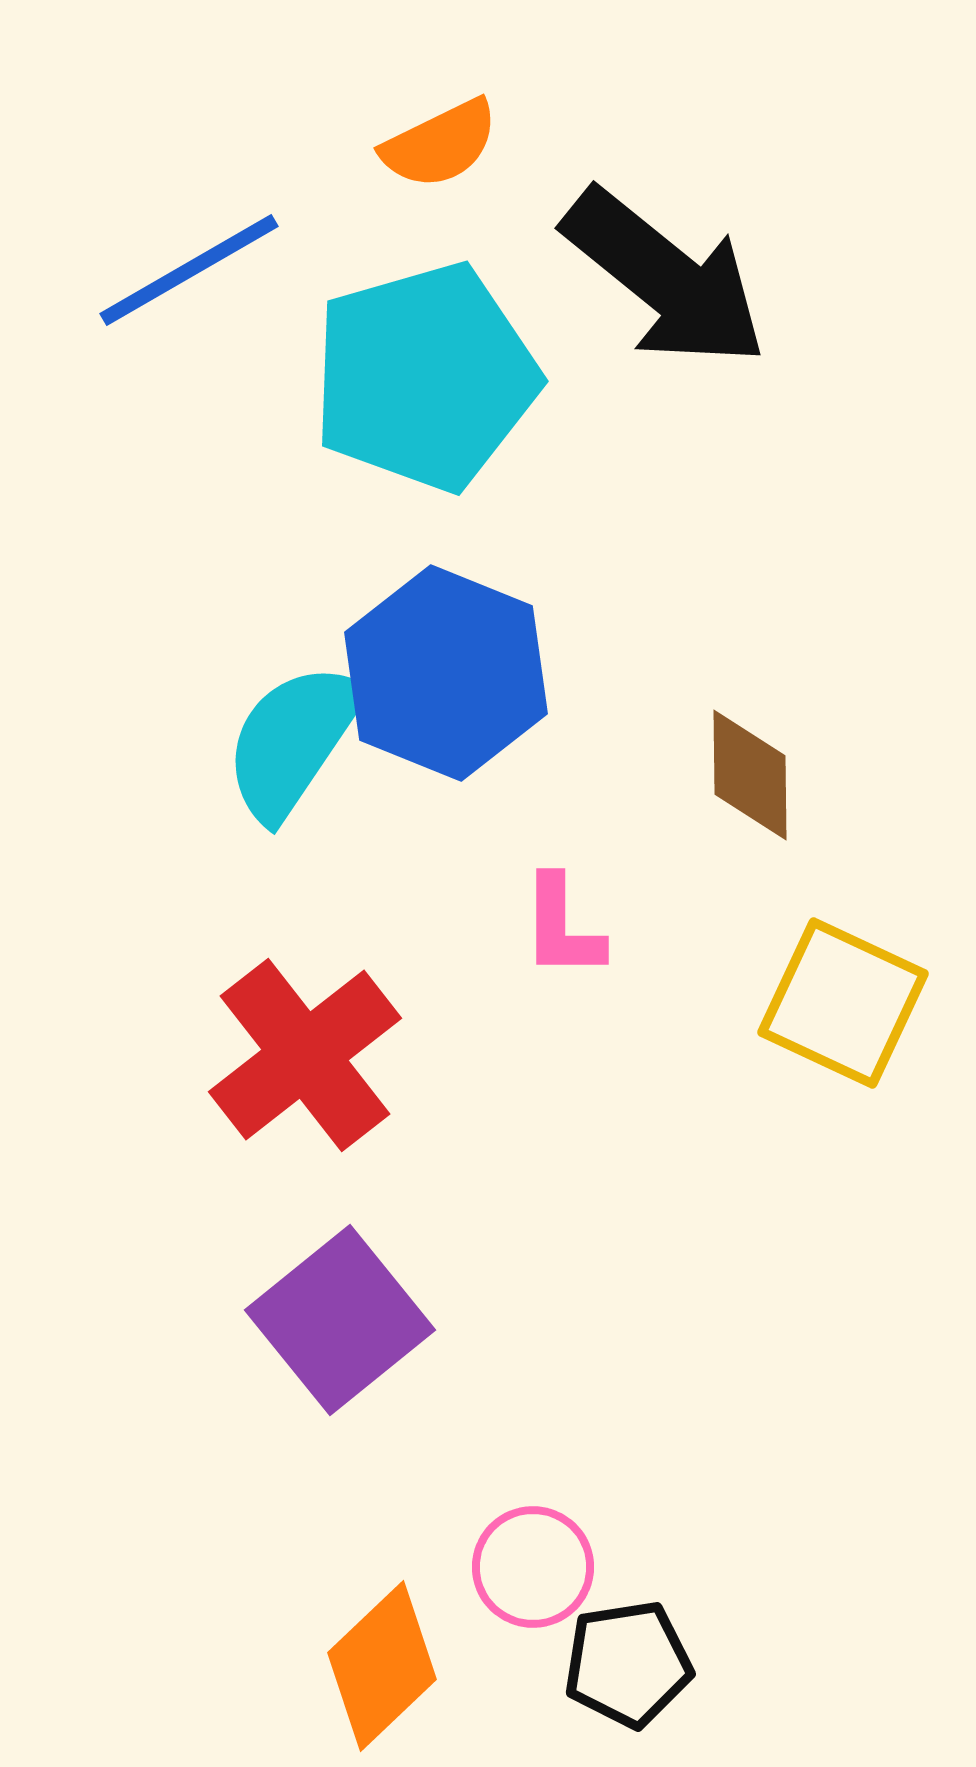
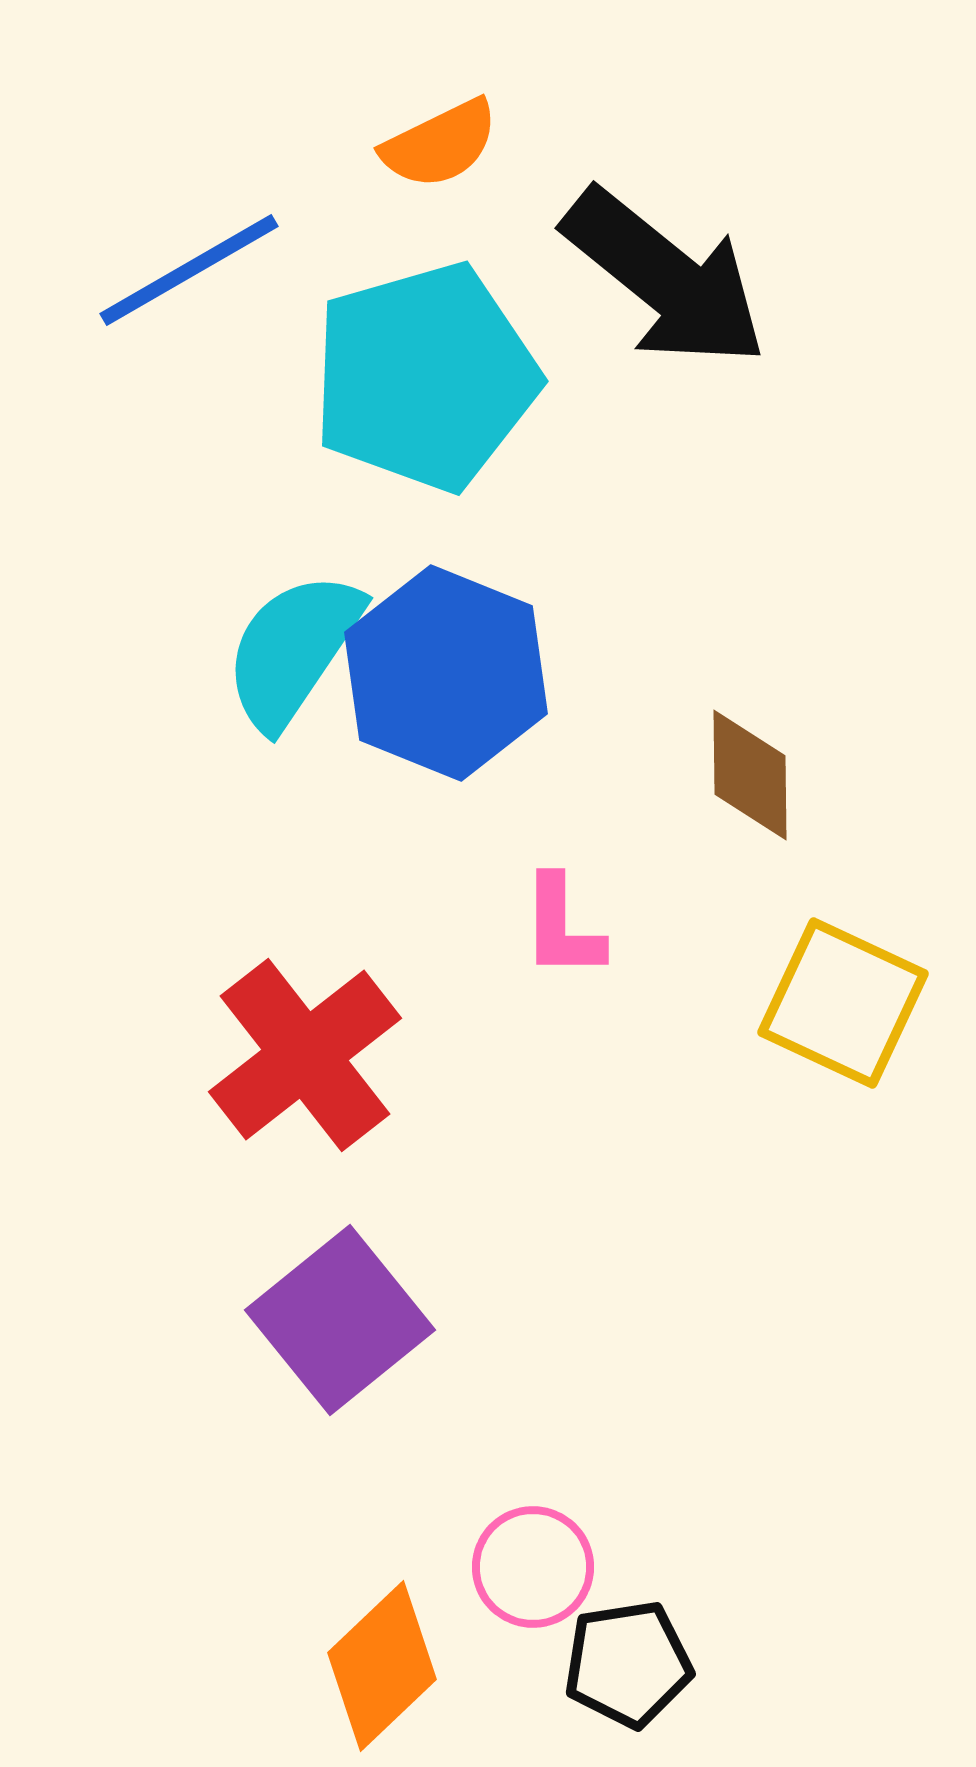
cyan semicircle: moved 91 px up
